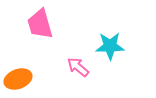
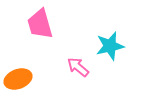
cyan star: rotated 12 degrees counterclockwise
